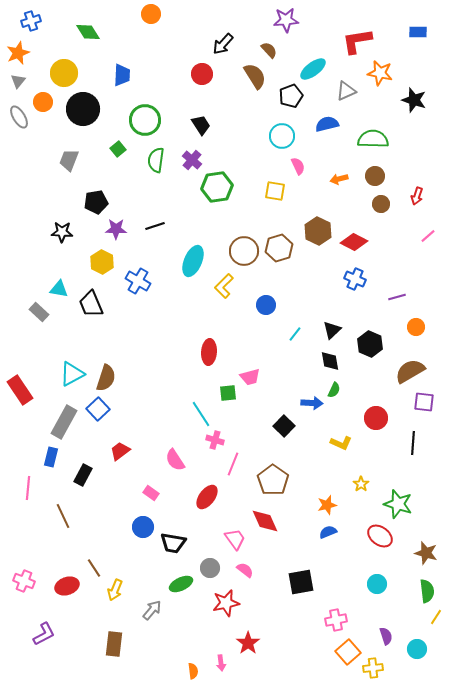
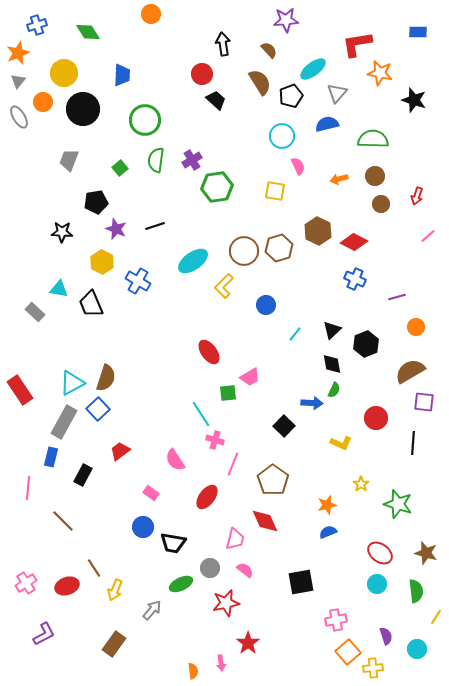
blue cross at (31, 21): moved 6 px right, 4 px down
red L-shape at (357, 41): moved 3 px down
black arrow at (223, 44): rotated 130 degrees clockwise
brown semicircle at (255, 76): moved 5 px right, 6 px down
gray triangle at (346, 91): moved 9 px left, 2 px down; rotated 25 degrees counterclockwise
black trapezoid at (201, 125): moved 15 px right, 25 px up; rotated 15 degrees counterclockwise
green square at (118, 149): moved 2 px right, 19 px down
purple cross at (192, 160): rotated 18 degrees clockwise
purple star at (116, 229): rotated 20 degrees clockwise
cyan ellipse at (193, 261): rotated 32 degrees clockwise
gray rectangle at (39, 312): moved 4 px left
black hexagon at (370, 344): moved 4 px left; rotated 15 degrees clockwise
red ellipse at (209, 352): rotated 40 degrees counterclockwise
black diamond at (330, 361): moved 2 px right, 3 px down
cyan triangle at (72, 374): moved 9 px down
pink trapezoid at (250, 377): rotated 15 degrees counterclockwise
brown line at (63, 516): moved 5 px down; rotated 20 degrees counterclockwise
red ellipse at (380, 536): moved 17 px down
pink trapezoid at (235, 539): rotated 50 degrees clockwise
pink cross at (24, 581): moved 2 px right, 2 px down; rotated 35 degrees clockwise
green semicircle at (427, 591): moved 11 px left
brown rectangle at (114, 644): rotated 30 degrees clockwise
